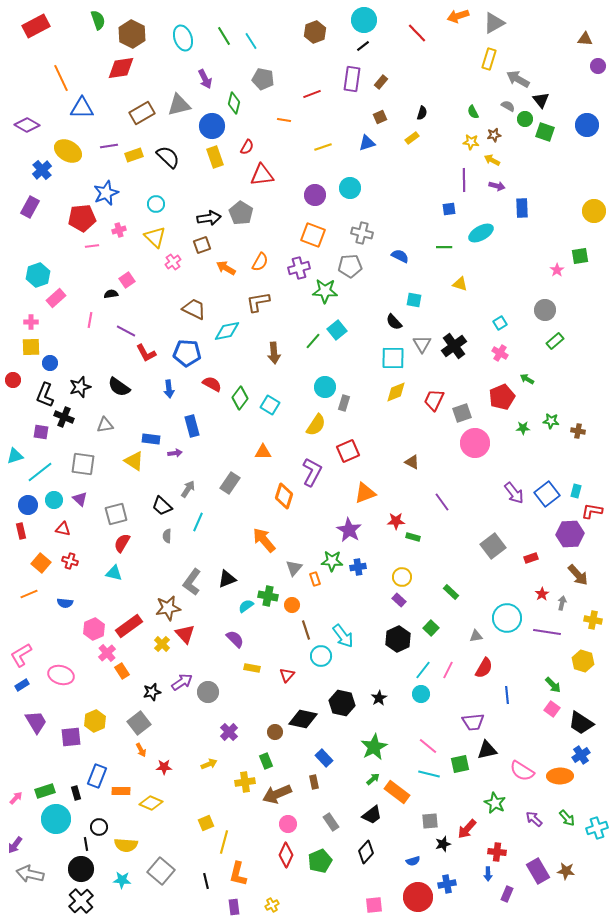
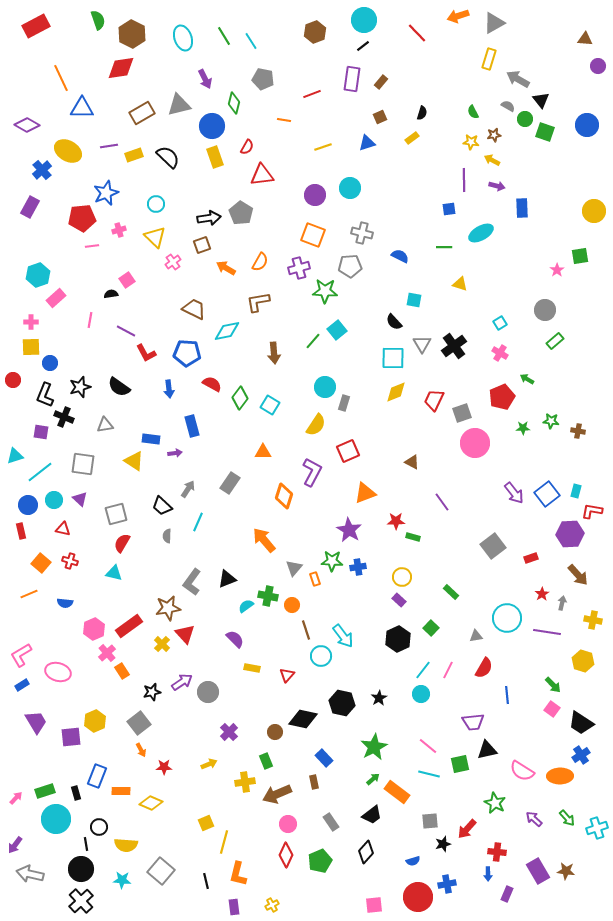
pink ellipse at (61, 675): moved 3 px left, 3 px up
